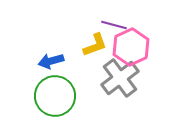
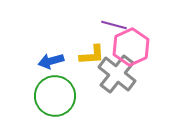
yellow L-shape: moved 3 px left, 10 px down; rotated 16 degrees clockwise
gray cross: moved 3 px left, 4 px up; rotated 15 degrees counterclockwise
